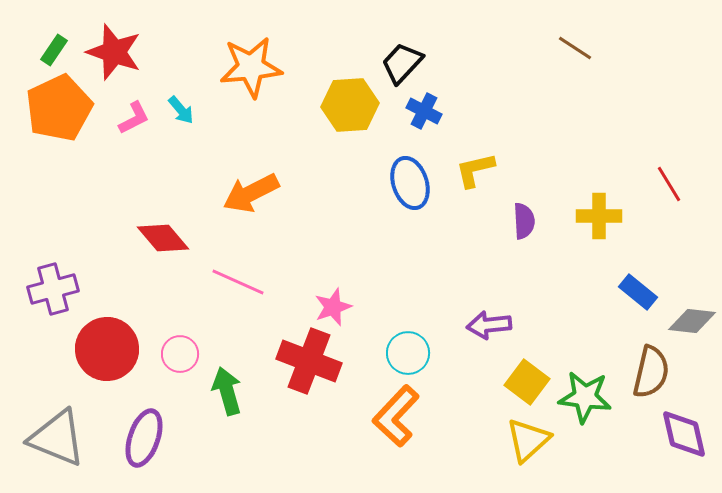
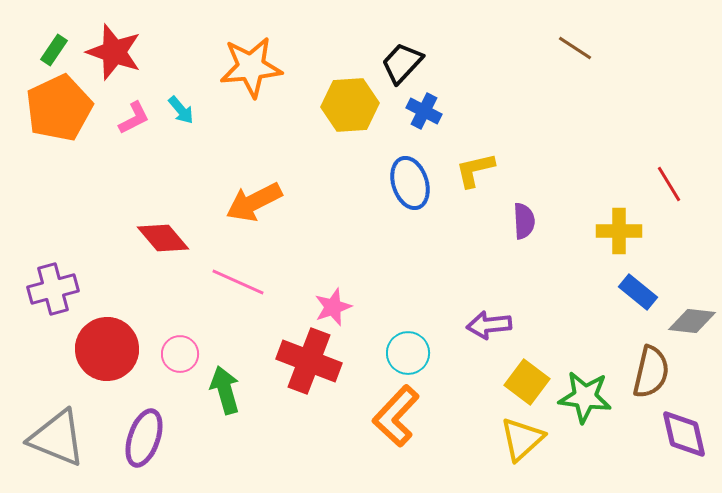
orange arrow: moved 3 px right, 9 px down
yellow cross: moved 20 px right, 15 px down
green arrow: moved 2 px left, 1 px up
yellow triangle: moved 6 px left, 1 px up
